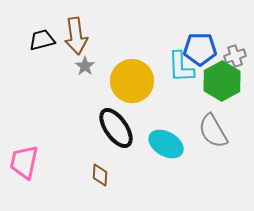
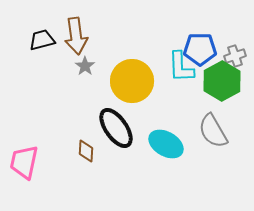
brown diamond: moved 14 px left, 24 px up
